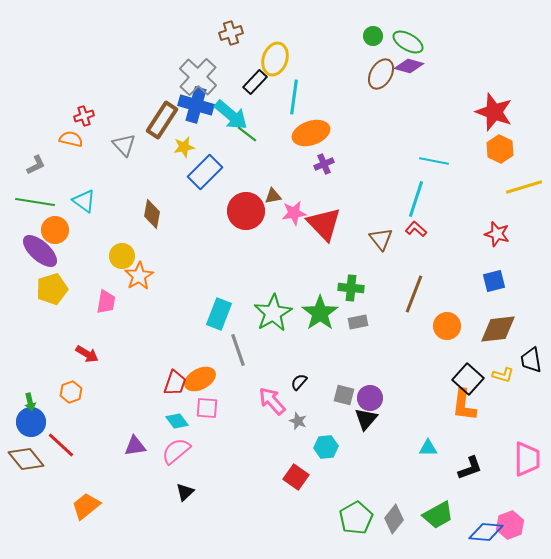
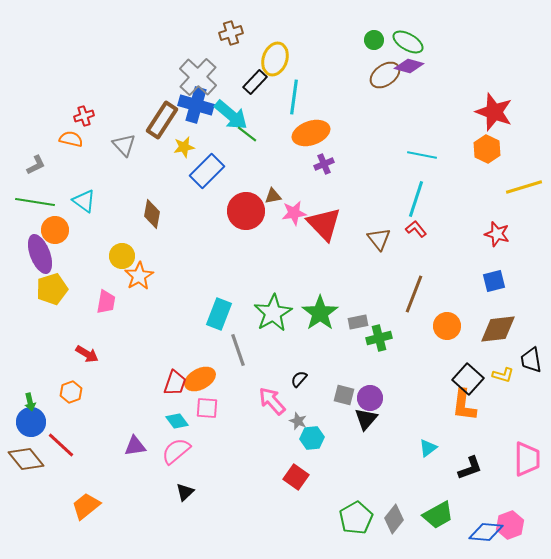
green circle at (373, 36): moved 1 px right, 4 px down
brown ellipse at (381, 74): moved 4 px right, 1 px down; rotated 24 degrees clockwise
orange hexagon at (500, 149): moved 13 px left
cyan line at (434, 161): moved 12 px left, 6 px up
blue rectangle at (205, 172): moved 2 px right, 1 px up
red L-shape at (416, 229): rotated 10 degrees clockwise
brown triangle at (381, 239): moved 2 px left
purple ellipse at (40, 251): moved 3 px down; rotated 27 degrees clockwise
green cross at (351, 288): moved 28 px right, 50 px down; rotated 20 degrees counterclockwise
black semicircle at (299, 382): moved 3 px up
cyan hexagon at (326, 447): moved 14 px left, 9 px up
cyan triangle at (428, 448): rotated 36 degrees counterclockwise
